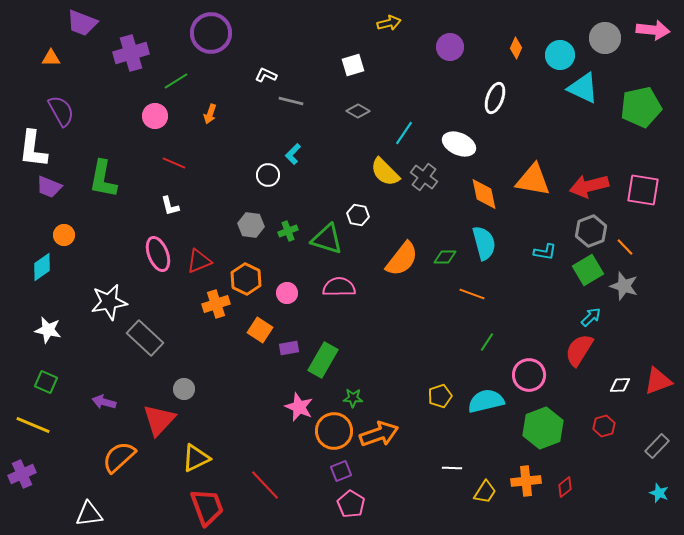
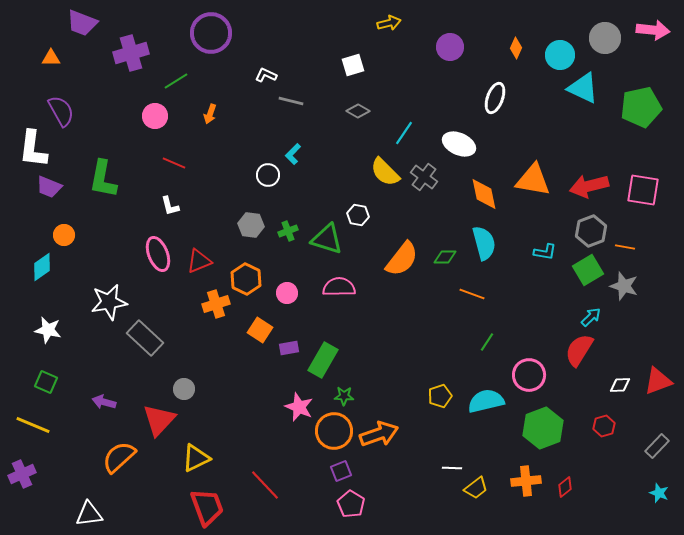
orange line at (625, 247): rotated 36 degrees counterclockwise
green star at (353, 398): moved 9 px left, 2 px up
yellow trapezoid at (485, 492): moved 9 px left, 4 px up; rotated 20 degrees clockwise
